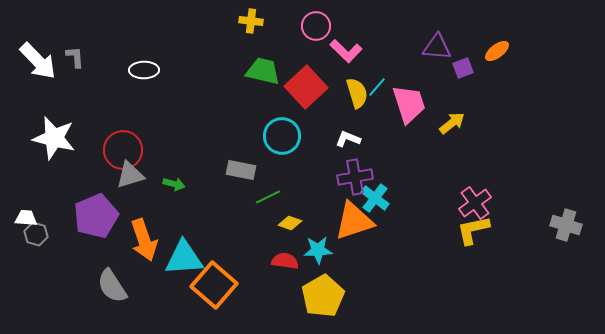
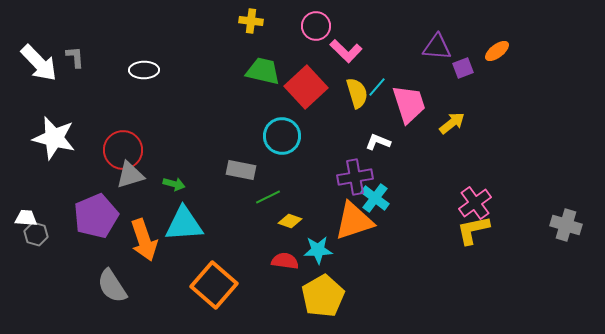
white arrow: moved 1 px right, 2 px down
white L-shape: moved 30 px right, 3 px down
yellow diamond: moved 2 px up
cyan triangle: moved 34 px up
